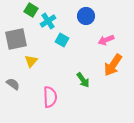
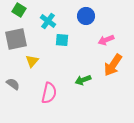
green square: moved 12 px left
cyan cross: rotated 21 degrees counterclockwise
cyan square: rotated 24 degrees counterclockwise
yellow triangle: moved 1 px right
green arrow: rotated 105 degrees clockwise
pink semicircle: moved 1 px left, 4 px up; rotated 15 degrees clockwise
